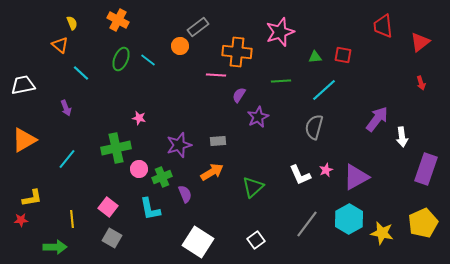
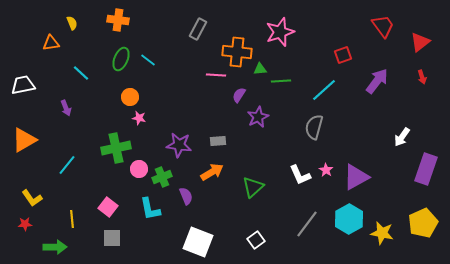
orange cross at (118, 20): rotated 20 degrees counterclockwise
red trapezoid at (383, 26): rotated 150 degrees clockwise
gray rectangle at (198, 27): moved 2 px down; rotated 25 degrees counterclockwise
orange triangle at (60, 45): moved 9 px left, 2 px up; rotated 48 degrees counterclockwise
orange circle at (180, 46): moved 50 px left, 51 px down
red square at (343, 55): rotated 30 degrees counterclockwise
green triangle at (315, 57): moved 55 px left, 12 px down
red arrow at (421, 83): moved 1 px right, 6 px up
purple arrow at (377, 119): moved 38 px up
white arrow at (402, 137): rotated 42 degrees clockwise
purple star at (179, 145): rotated 25 degrees clockwise
cyan line at (67, 159): moved 6 px down
pink star at (326, 170): rotated 16 degrees counterclockwise
purple semicircle at (185, 194): moved 1 px right, 2 px down
yellow L-shape at (32, 198): rotated 65 degrees clockwise
red star at (21, 220): moved 4 px right, 4 px down
gray square at (112, 238): rotated 30 degrees counterclockwise
white square at (198, 242): rotated 12 degrees counterclockwise
